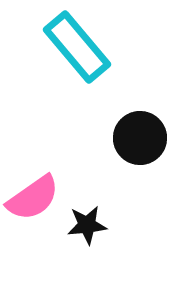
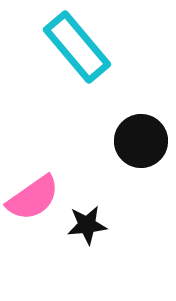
black circle: moved 1 px right, 3 px down
